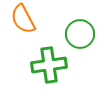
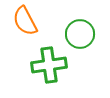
orange semicircle: moved 2 px right, 2 px down
